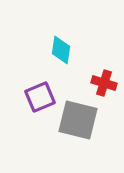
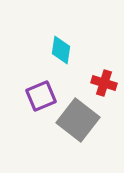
purple square: moved 1 px right, 1 px up
gray square: rotated 24 degrees clockwise
